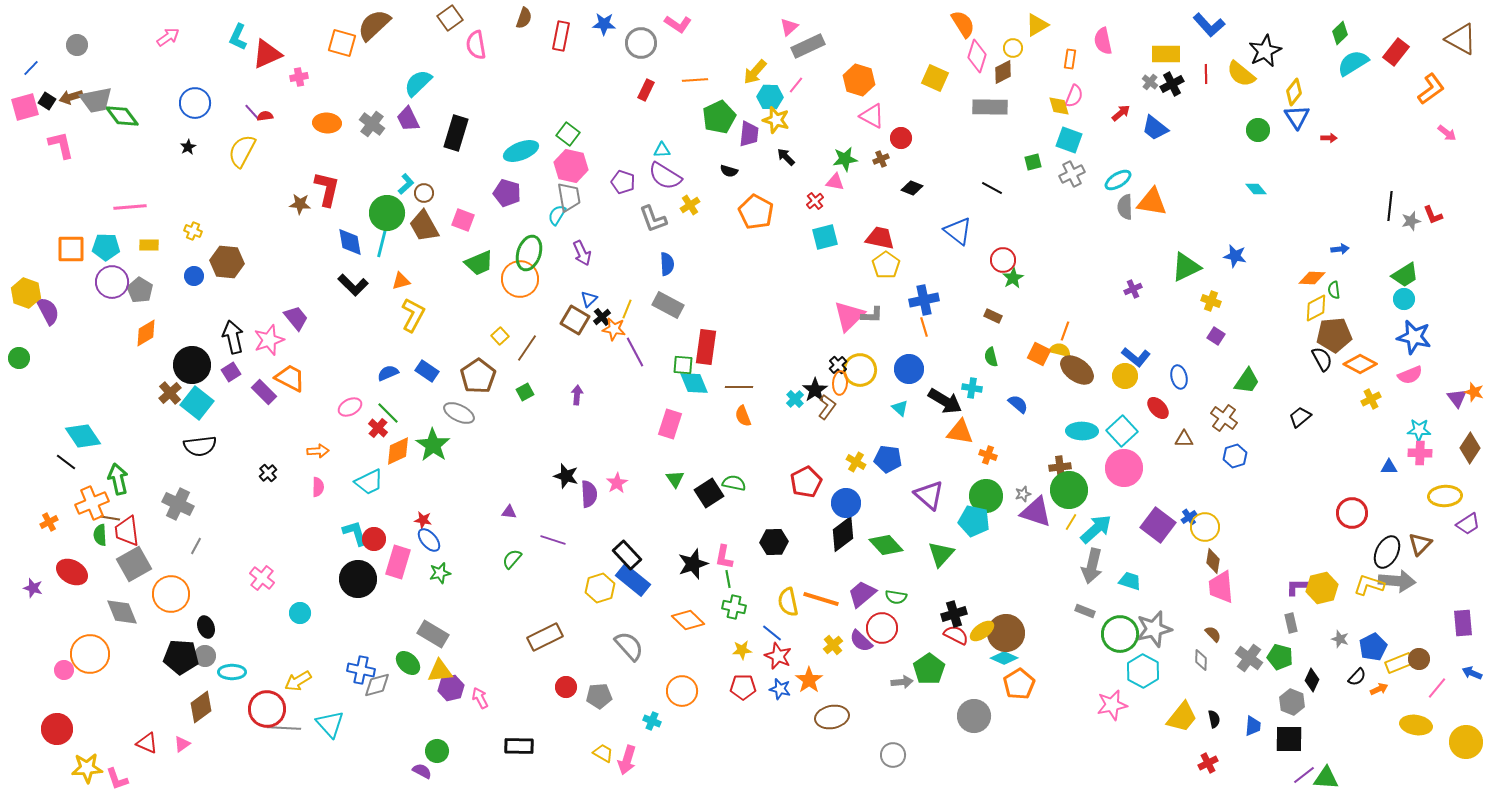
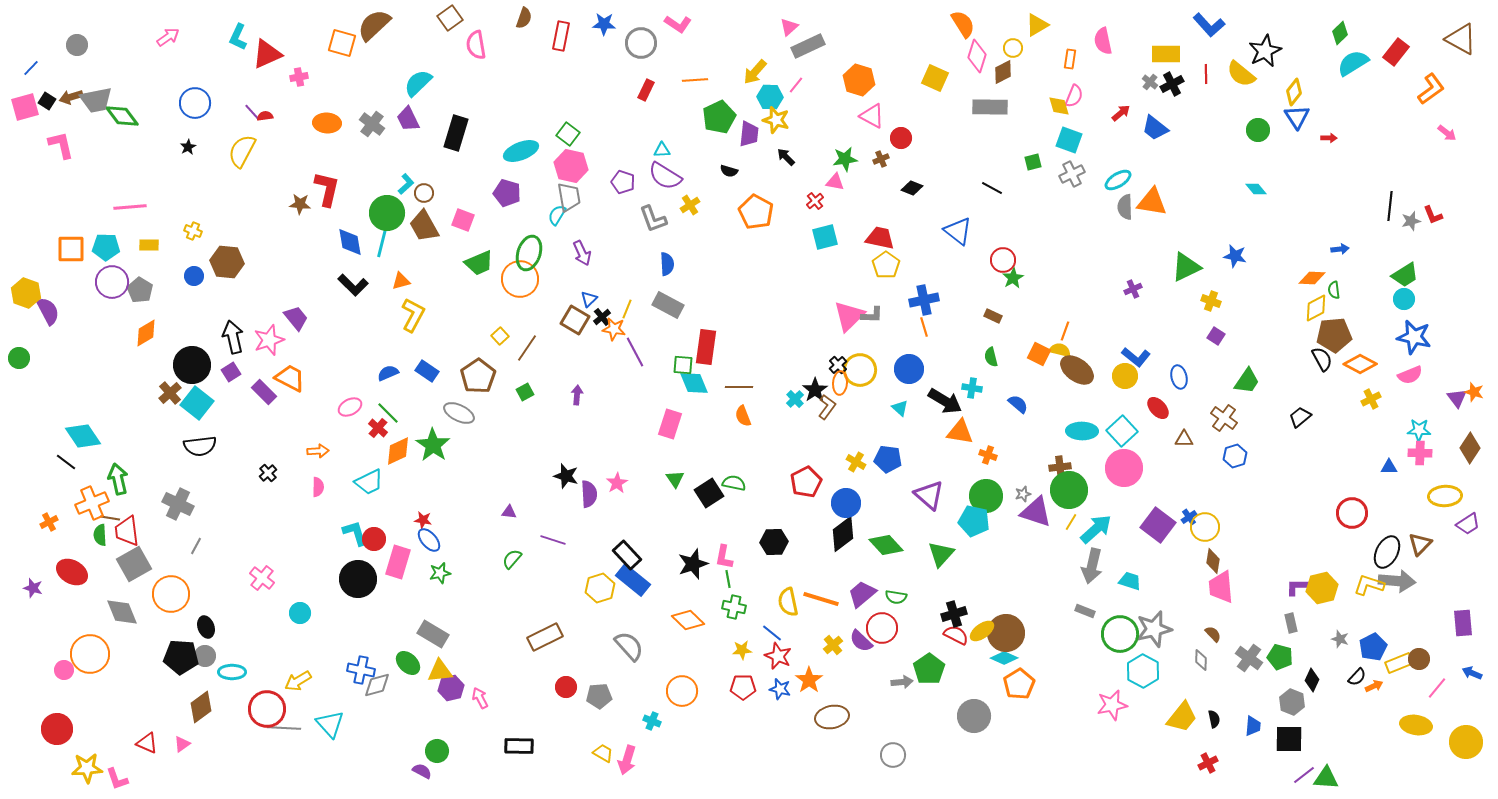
orange arrow at (1379, 689): moved 5 px left, 3 px up
